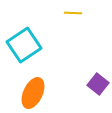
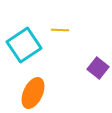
yellow line: moved 13 px left, 17 px down
purple square: moved 16 px up
